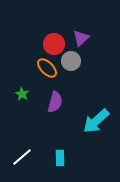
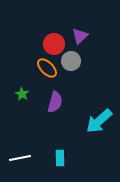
purple triangle: moved 1 px left, 2 px up
cyan arrow: moved 3 px right
white line: moved 2 px left, 1 px down; rotated 30 degrees clockwise
